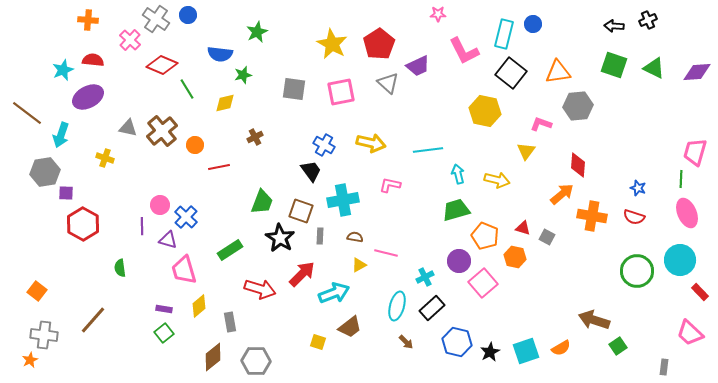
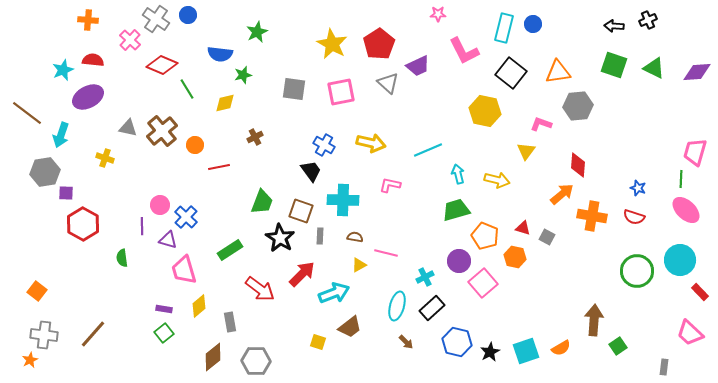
cyan rectangle at (504, 34): moved 6 px up
cyan line at (428, 150): rotated 16 degrees counterclockwise
cyan cross at (343, 200): rotated 12 degrees clockwise
pink ellipse at (687, 213): moved 1 px left, 3 px up; rotated 24 degrees counterclockwise
green semicircle at (120, 268): moved 2 px right, 10 px up
red arrow at (260, 289): rotated 20 degrees clockwise
brown line at (93, 320): moved 14 px down
brown arrow at (594, 320): rotated 76 degrees clockwise
